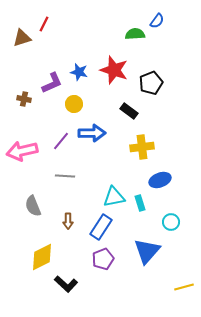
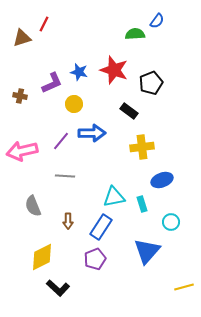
brown cross: moved 4 px left, 3 px up
blue ellipse: moved 2 px right
cyan rectangle: moved 2 px right, 1 px down
purple pentagon: moved 8 px left
black L-shape: moved 8 px left, 4 px down
